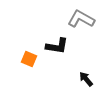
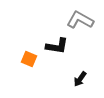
gray L-shape: moved 1 px left, 1 px down
black arrow: moved 6 px left; rotated 105 degrees counterclockwise
